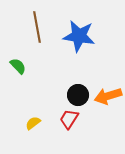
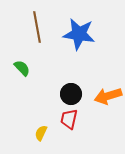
blue star: moved 2 px up
green semicircle: moved 4 px right, 2 px down
black circle: moved 7 px left, 1 px up
red trapezoid: rotated 20 degrees counterclockwise
yellow semicircle: moved 8 px right, 10 px down; rotated 28 degrees counterclockwise
